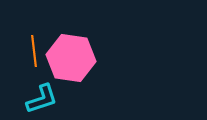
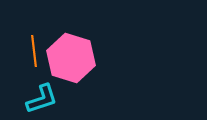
pink hexagon: rotated 9 degrees clockwise
